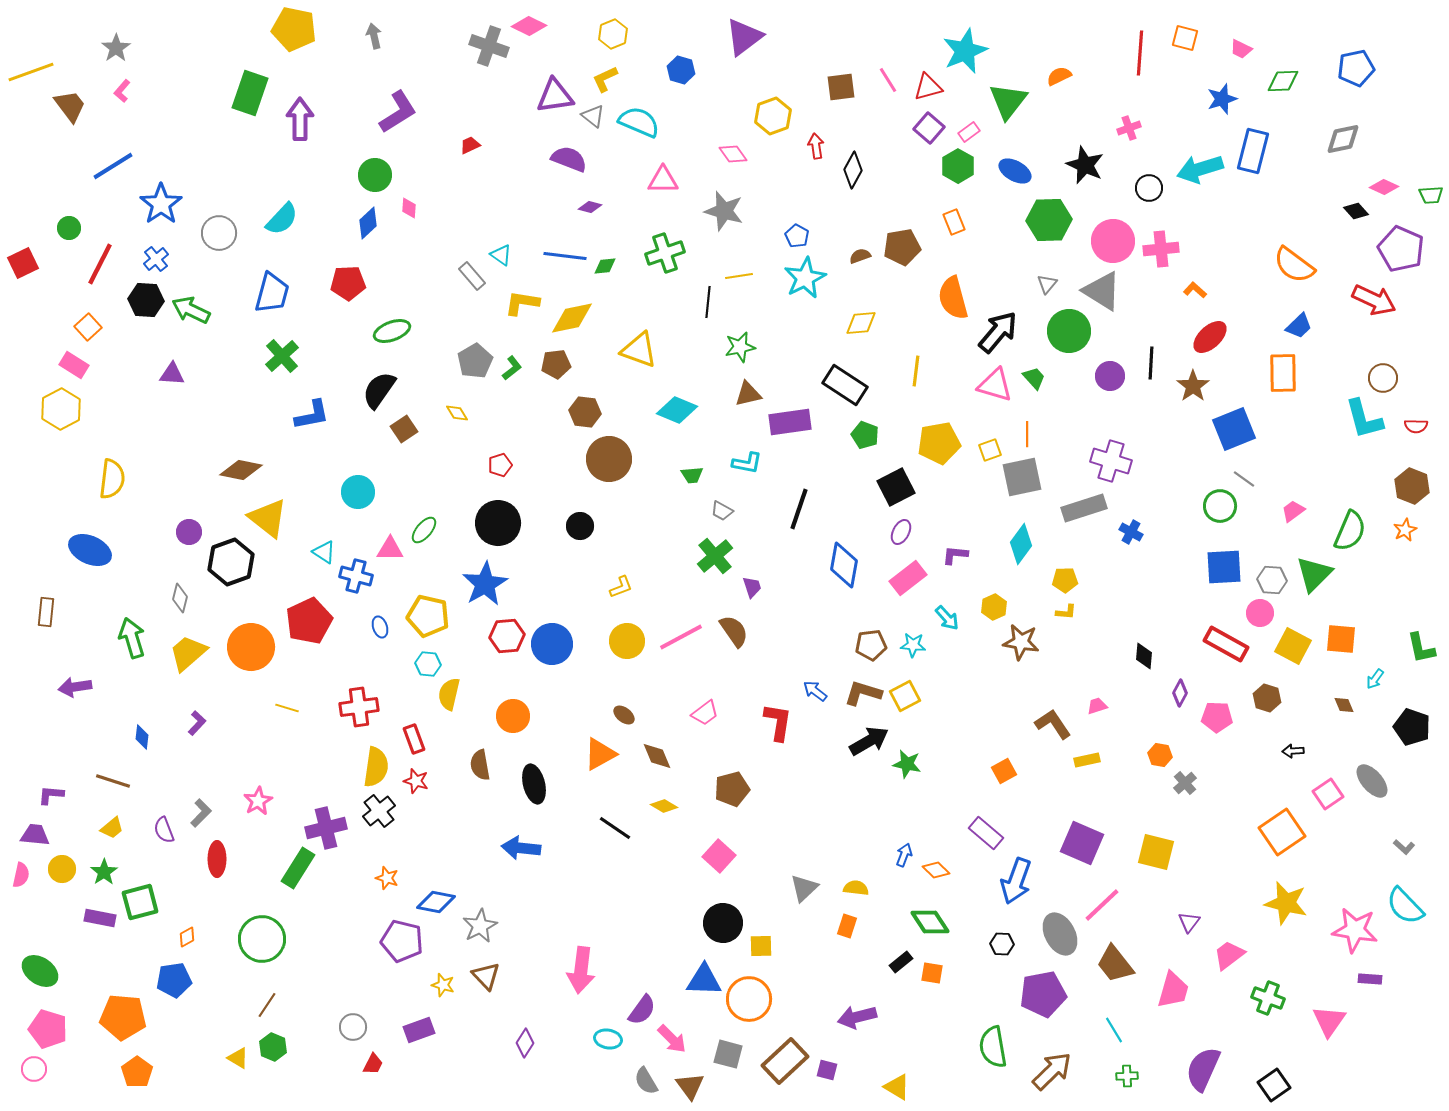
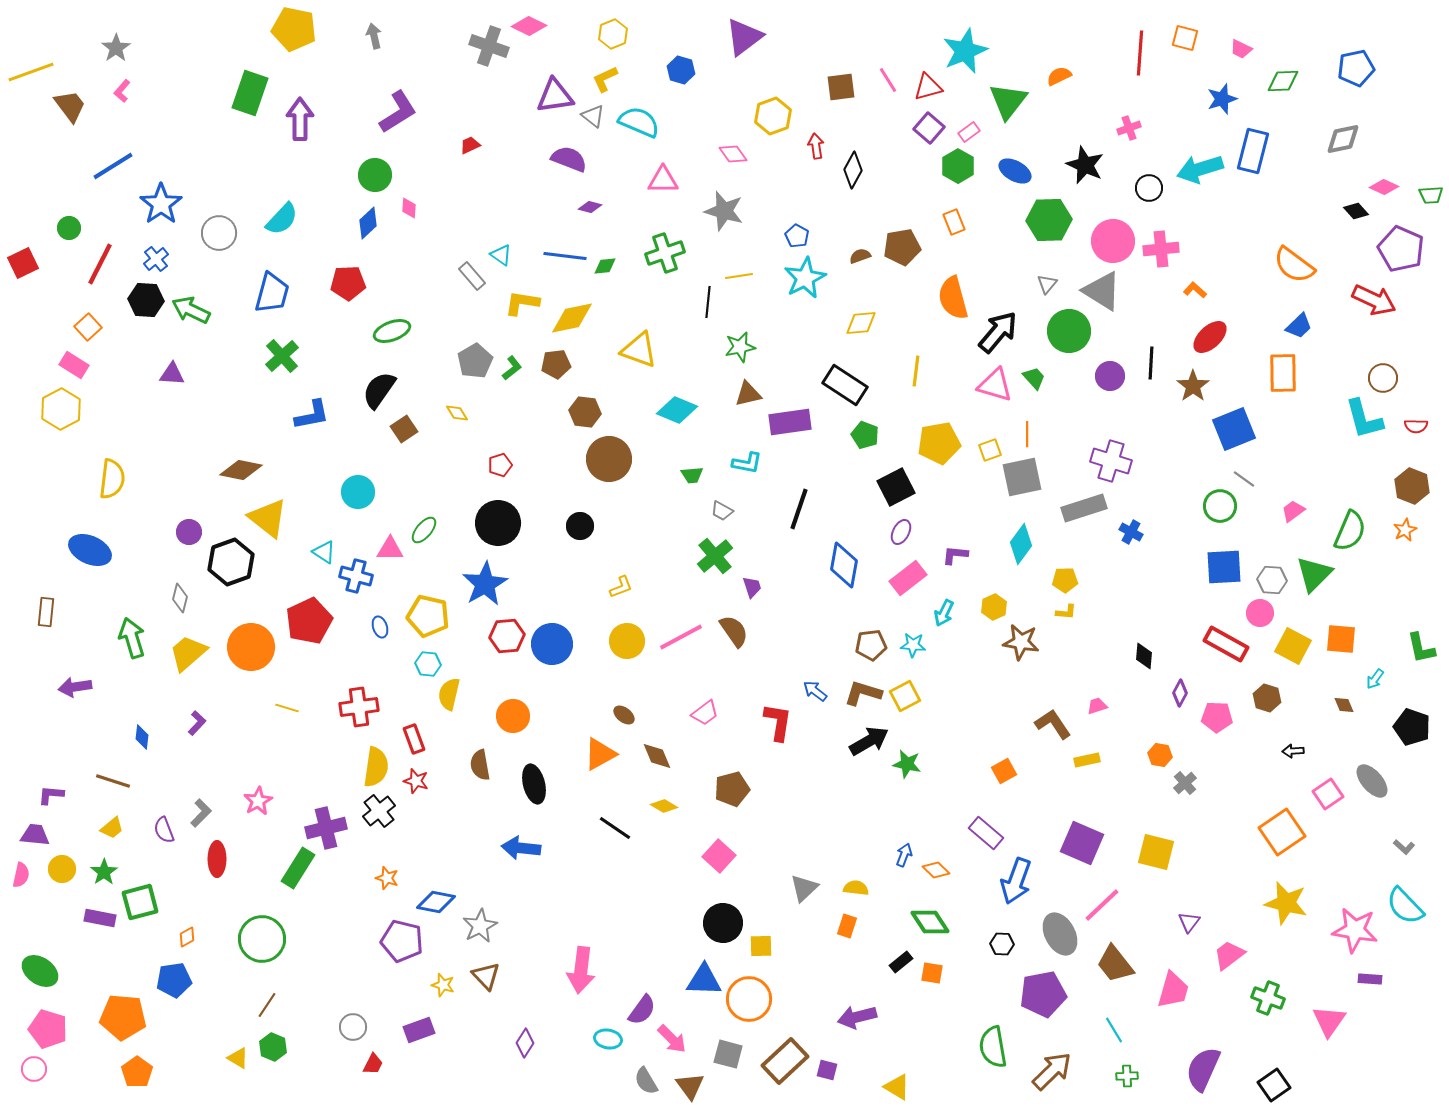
cyan arrow at (947, 618): moved 3 px left, 5 px up; rotated 68 degrees clockwise
